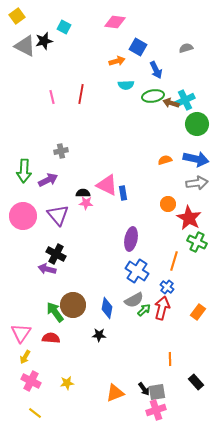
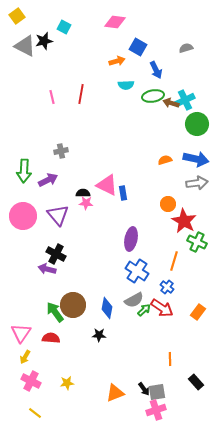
red star at (189, 218): moved 5 px left, 3 px down
red arrow at (162, 308): rotated 110 degrees clockwise
